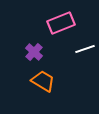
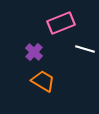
white line: rotated 36 degrees clockwise
